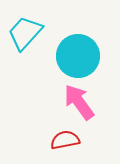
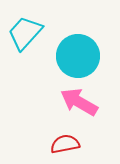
pink arrow: rotated 24 degrees counterclockwise
red semicircle: moved 4 px down
